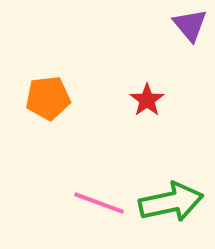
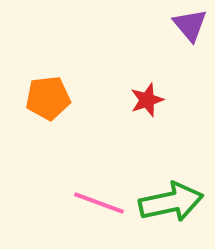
red star: rotated 16 degrees clockwise
